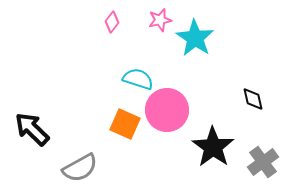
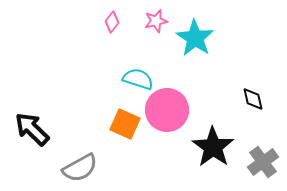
pink star: moved 4 px left, 1 px down
